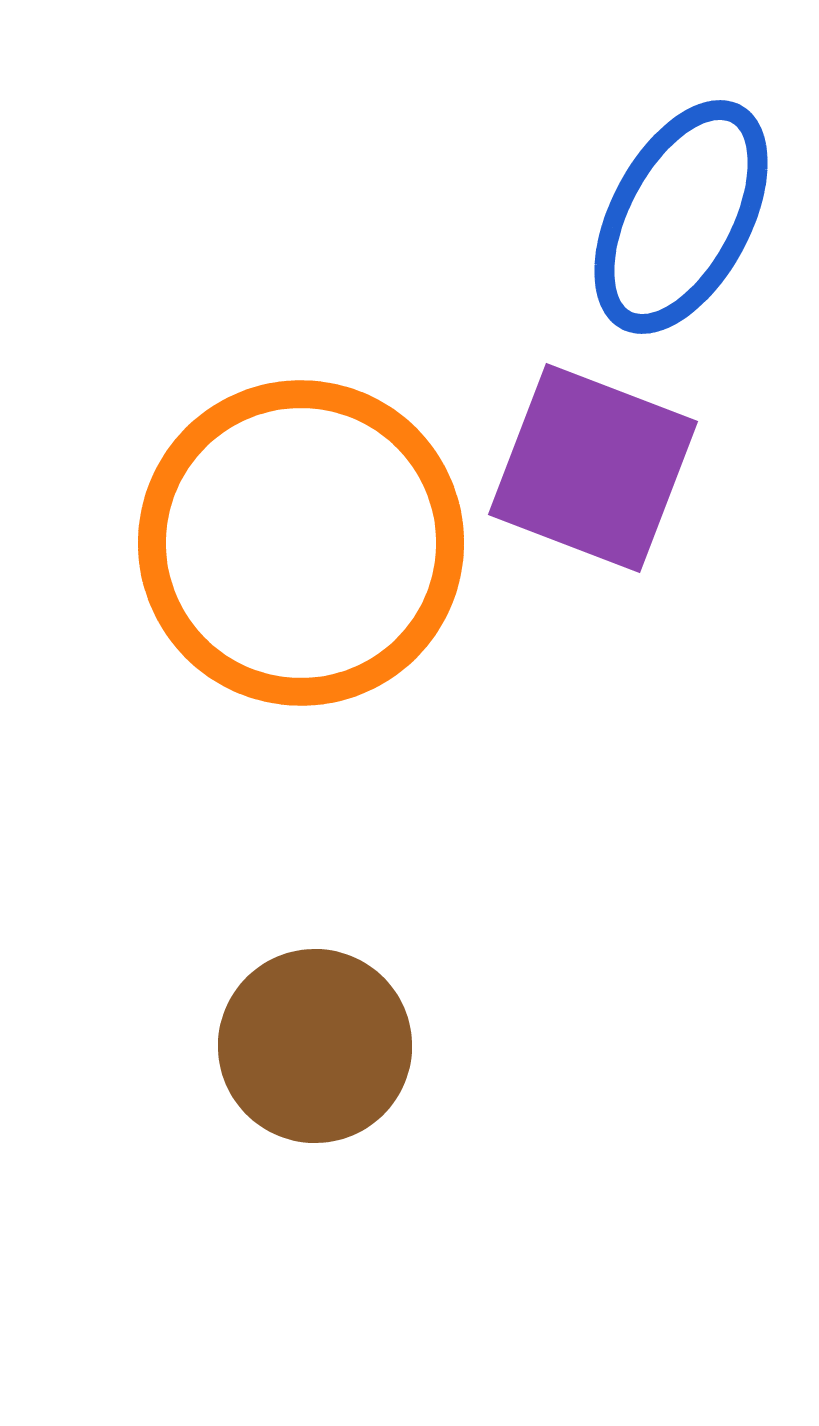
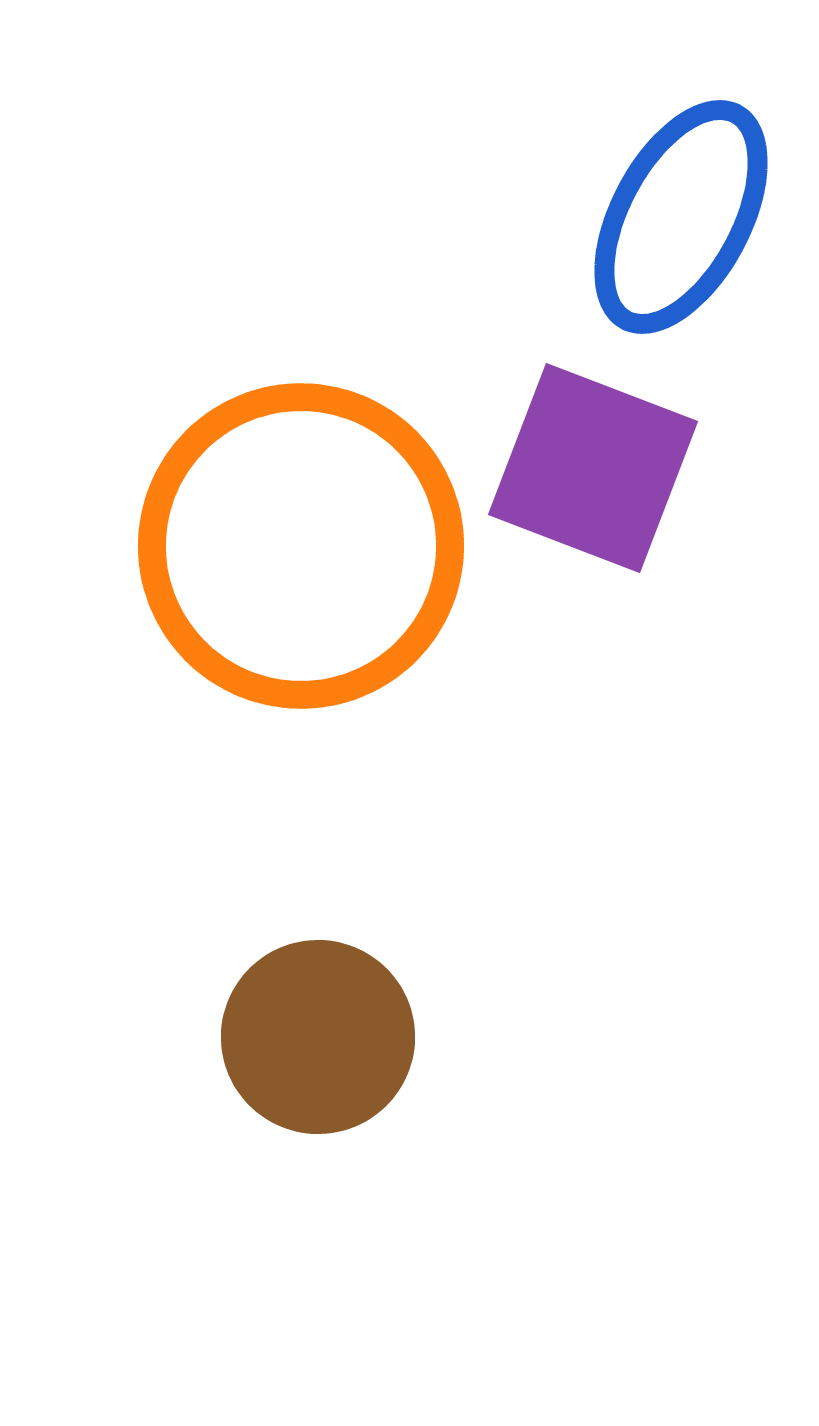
orange circle: moved 3 px down
brown circle: moved 3 px right, 9 px up
